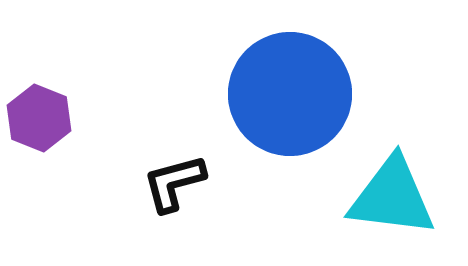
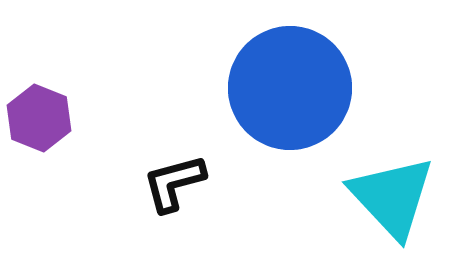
blue circle: moved 6 px up
cyan triangle: rotated 40 degrees clockwise
